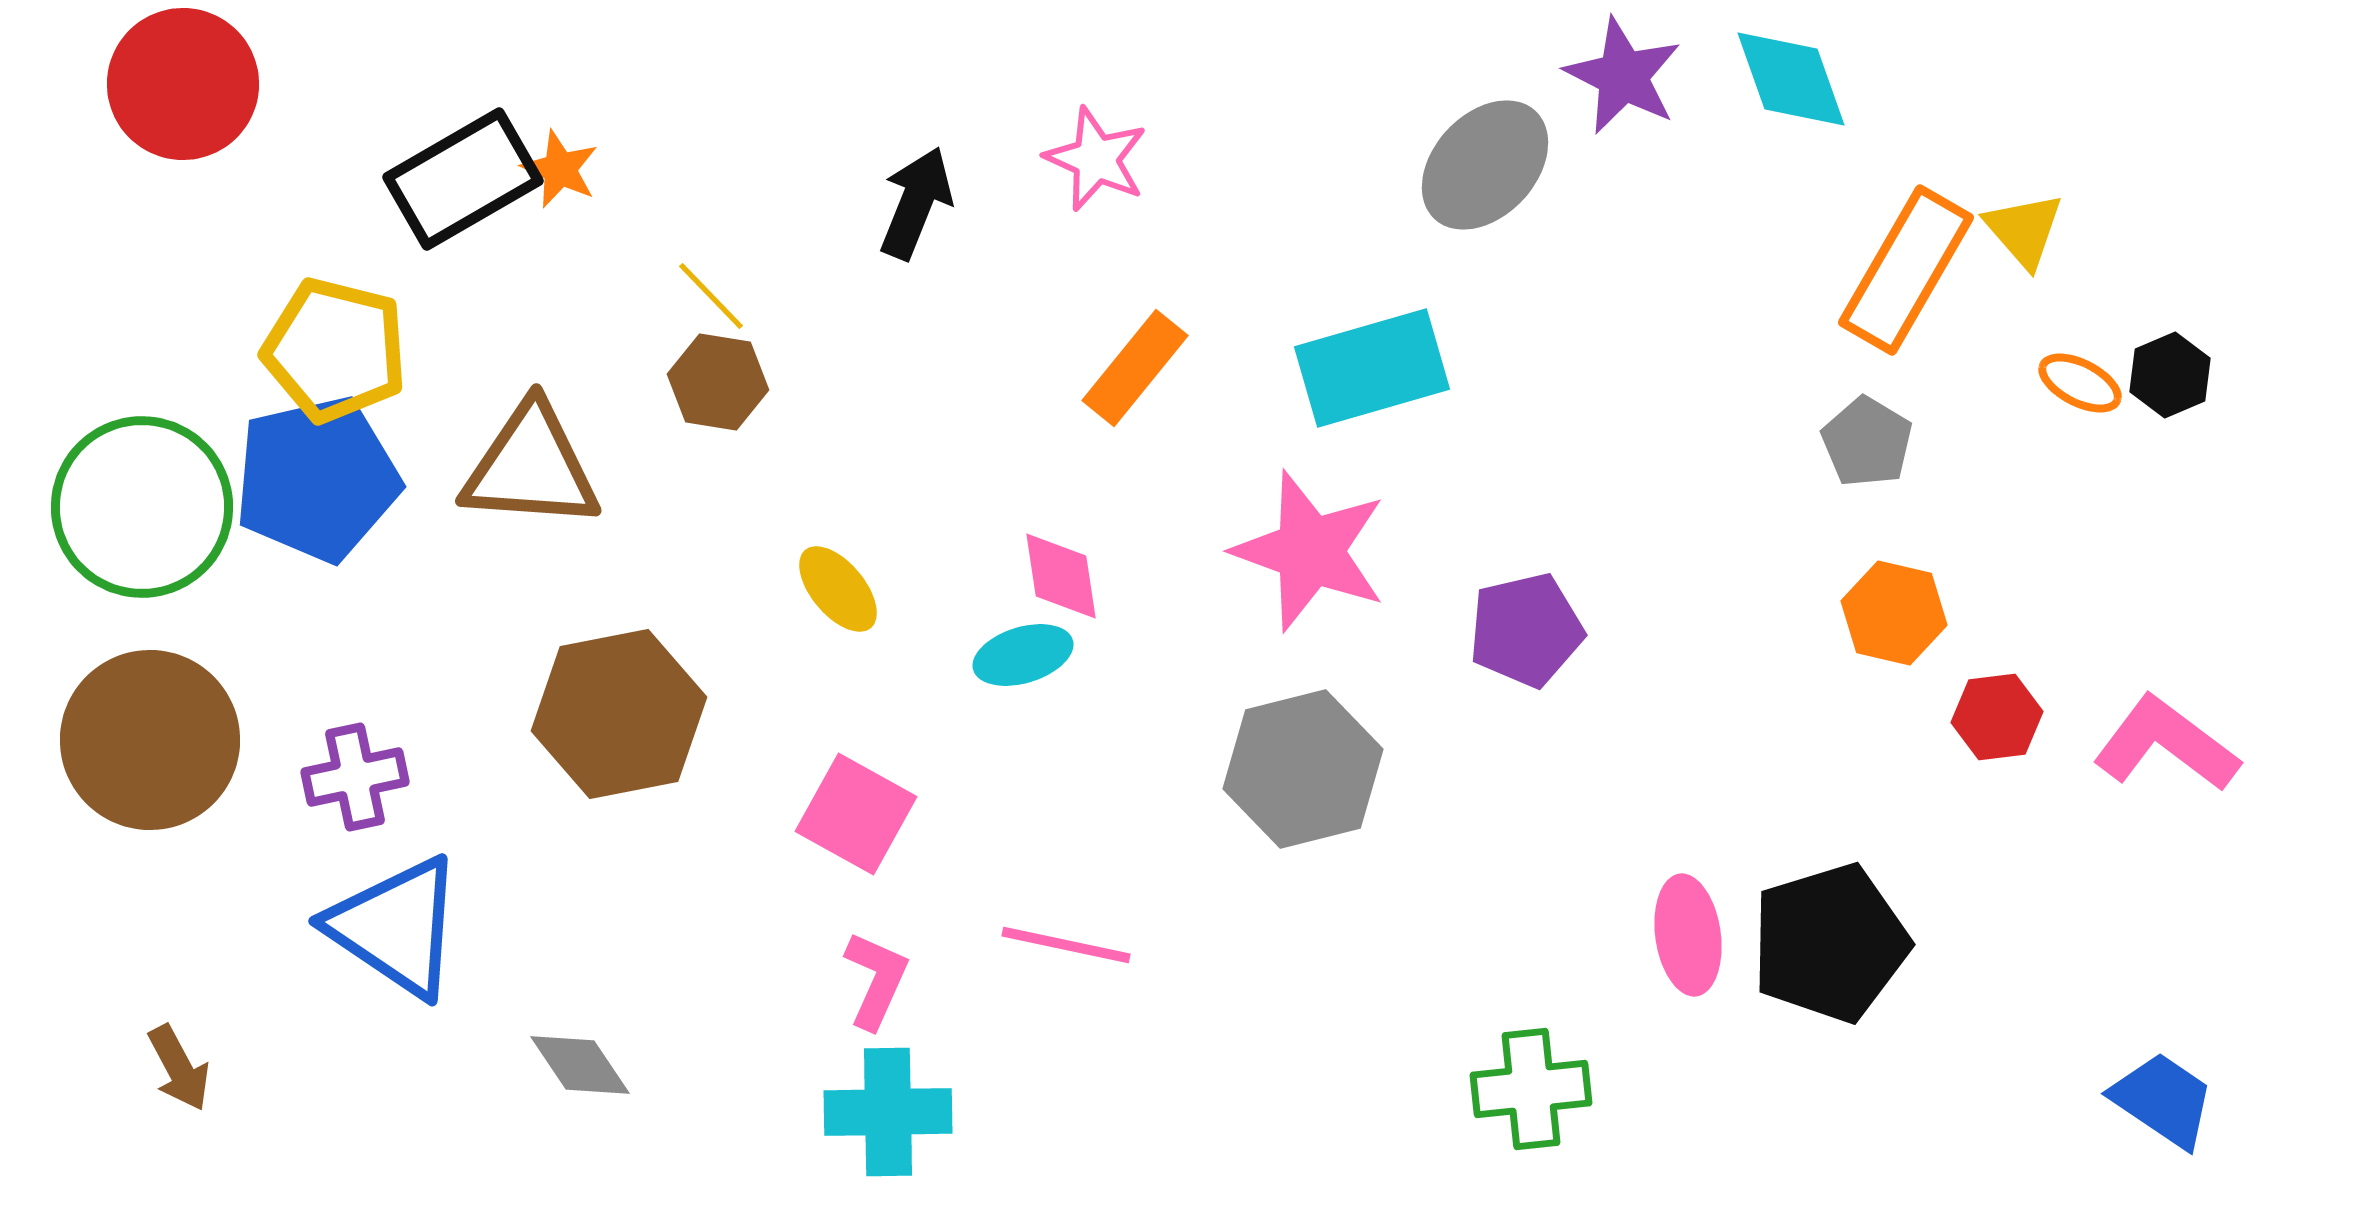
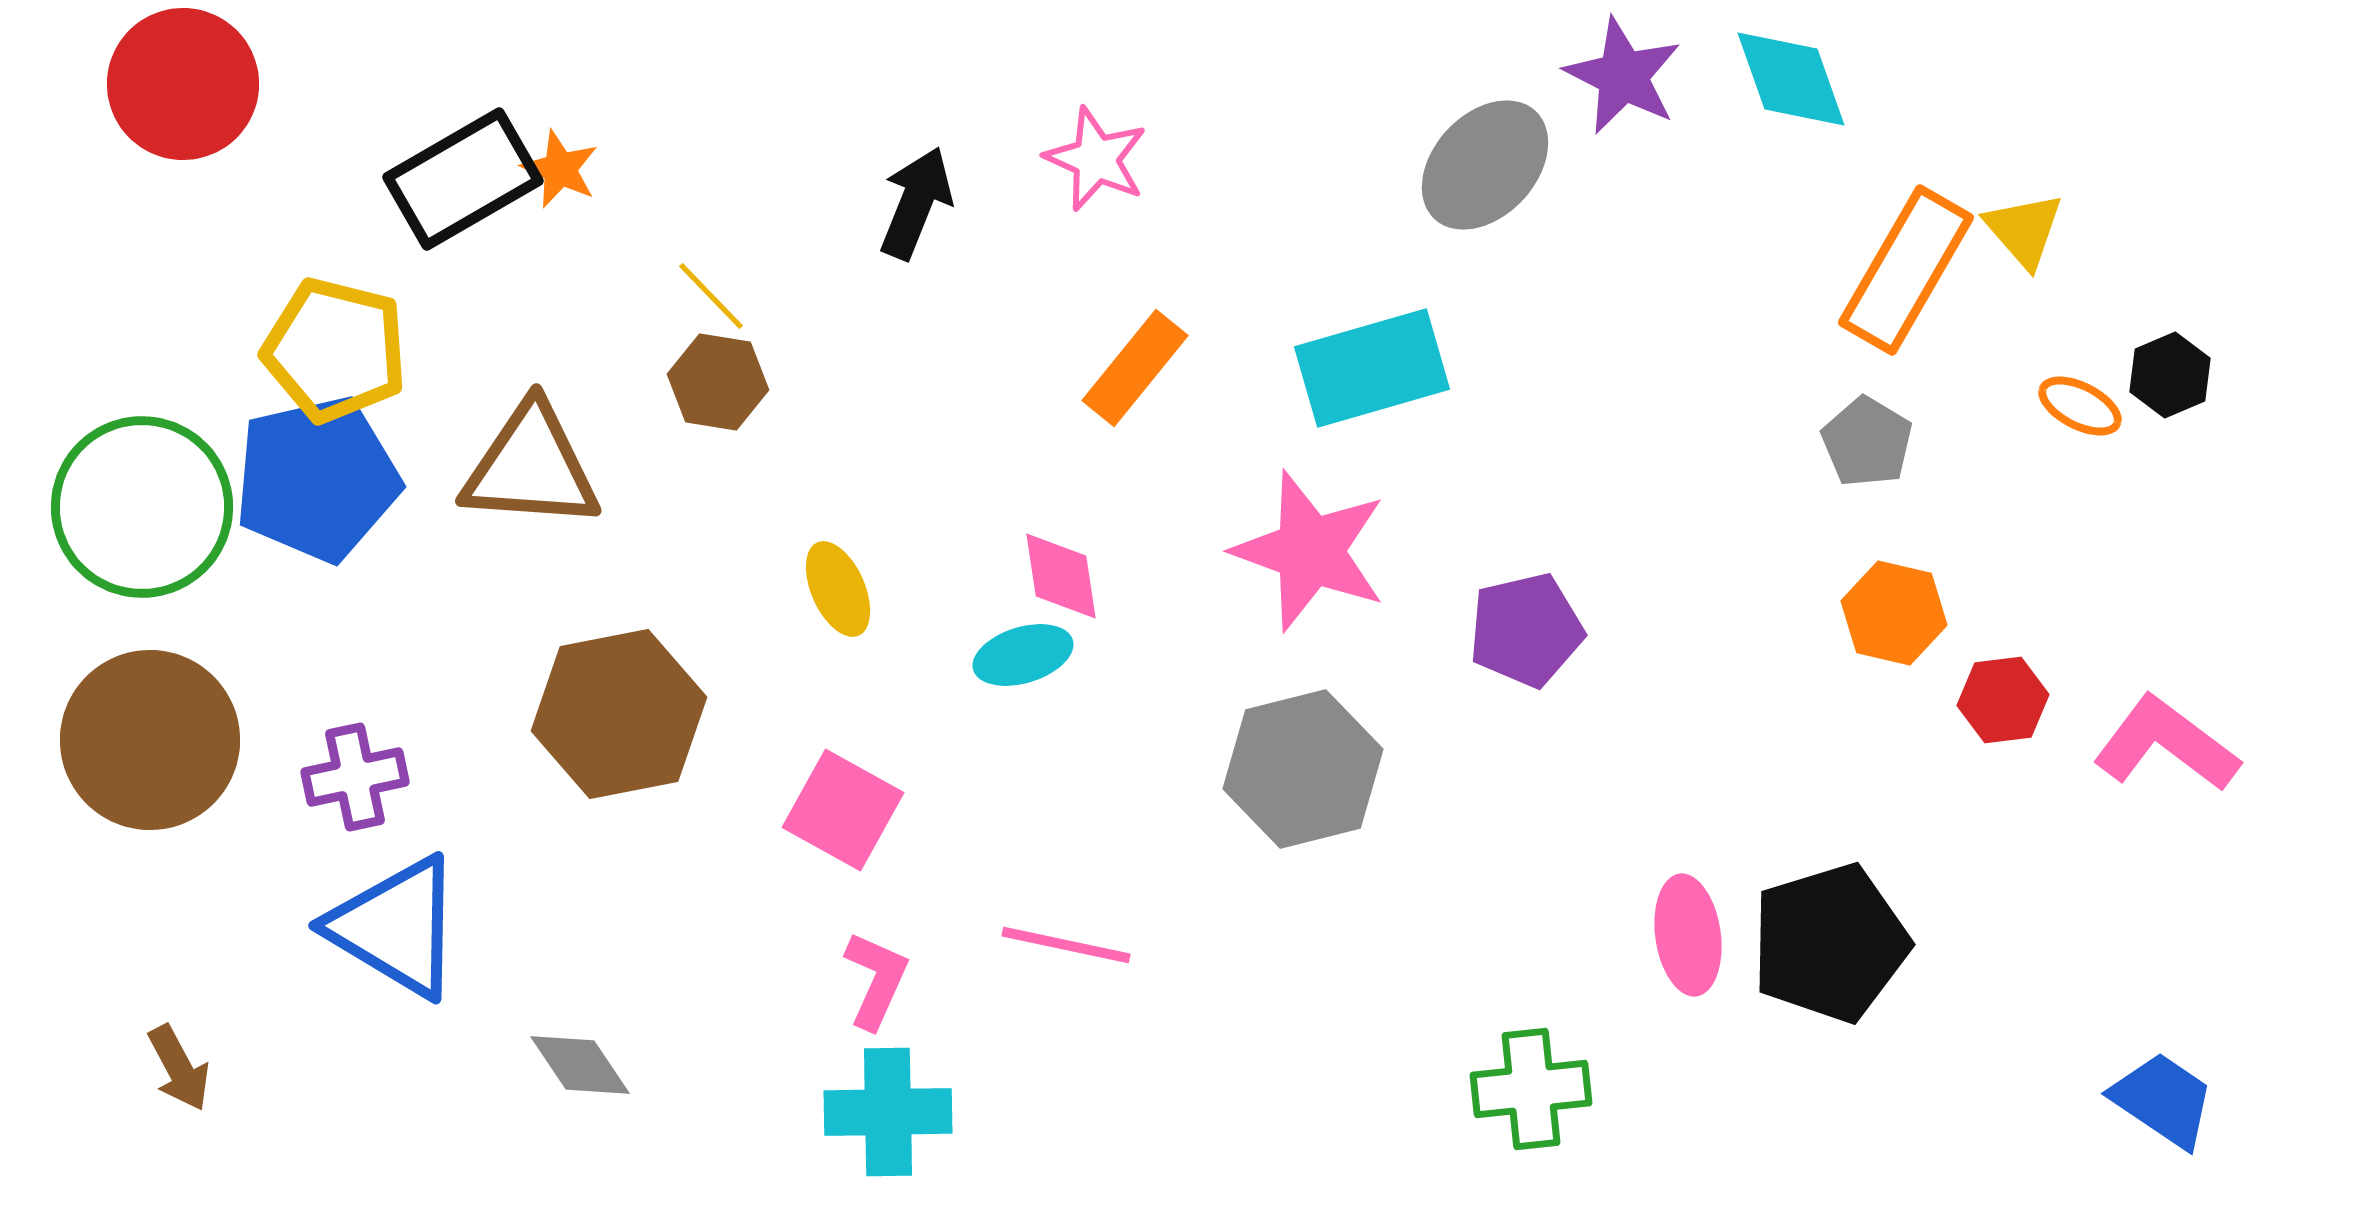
orange ellipse at (2080, 383): moved 23 px down
yellow ellipse at (838, 589): rotated 16 degrees clockwise
red hexagon at (1997, 717): moved 6 px right, 17 px up
pink square at (856, 814): moved 13 px left, 4 px up
blue triangle at (396, 927): rotated 3 degrees counterclockwise
